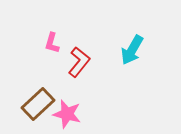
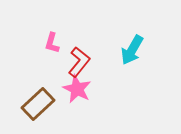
pink star: moved 10 px right, 25 px up; rotated 12 degrees clockwise
